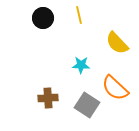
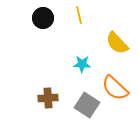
cyan star: moved 1 px right, 1 px up
